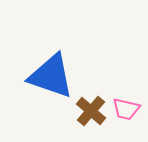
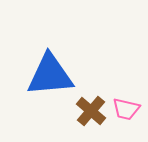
blue triangle: moved 1 px left, 1 px up; rotated 24 degrees counterclockwise
